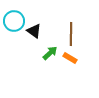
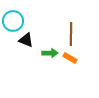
cyan circle: moved 1 px left
black triangle: moved 8 px left, 9 px down; rotated 14 degrees counterclockwise
green arrow: rotated 42 degrees clockwise
